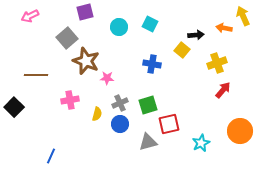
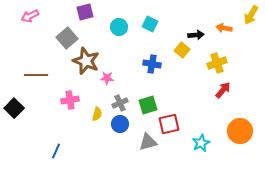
yellow arrow: moved 8 px right, 1 px up; rotated 126 degrees counterclockwise
black square: moved 1 px down
blue line: moved 5 px right, 5 px up
